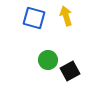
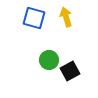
yellow arrow: moved 1 px down
green circle: moved 1 px right
